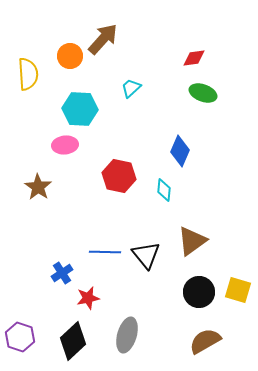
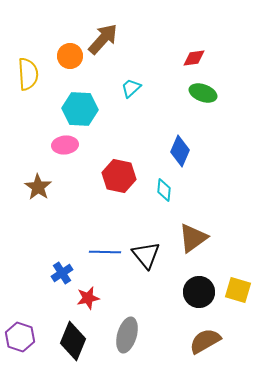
brown triangle: moved 1 px right, 3 px up
black diamond: rotated 24 degrees counterclockwise
